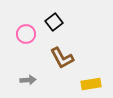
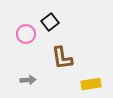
black square: moved 4 px left
brown L-shape: rotated 20 degrees clockwise
